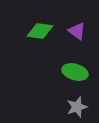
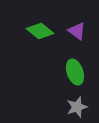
green diamond: rotated 32 degrees clockwise
green ellipse: rotated 55 degrees clockwise
